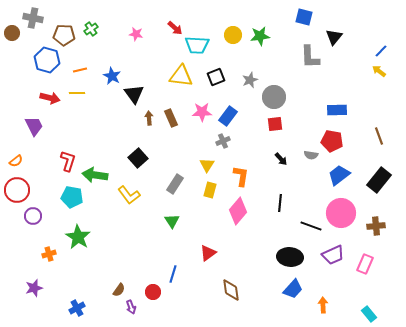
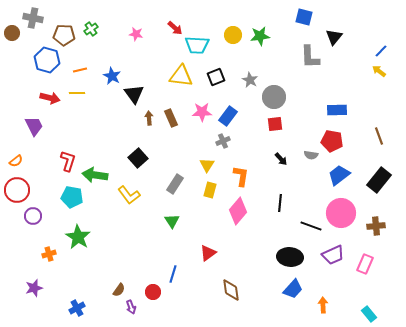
gray star at (250, 80): rotated 21 degrees counterclockwise
